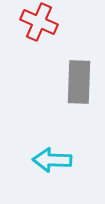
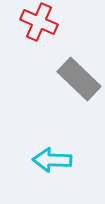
gray rectangle: moved 3 px up; rotated 48 degrees counterclockwise
